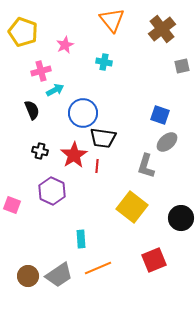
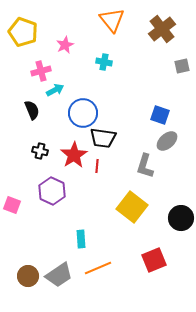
gray ellipse: moved 1 px up
gray L-shape: moved 1 px left
